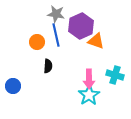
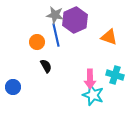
gray star: moved 1 px left, 1 px down
purple hexagon: moved 6 px left, 6 px up
orange triangle: moved 13 px right, 4 px up
black semicircle: moved 2 px left; rotated 32 degrees counterclockwise
pink arrow: moved 1 px right
blue circle: moved 1 px down
cyan star: moved 4 px right; rotated 20 degrees counterclockwise
